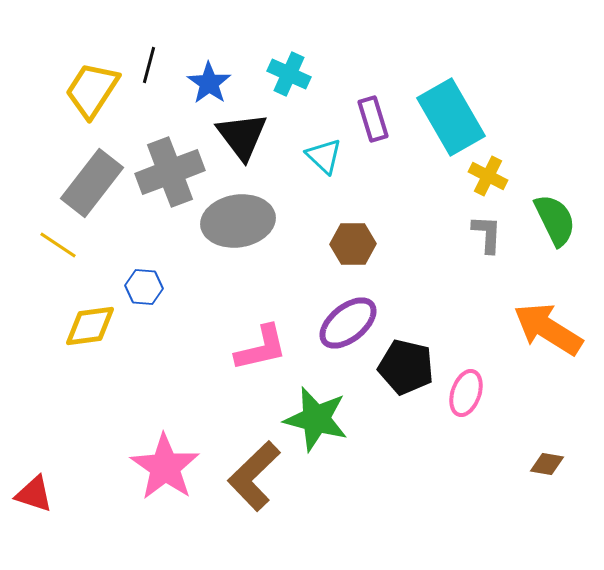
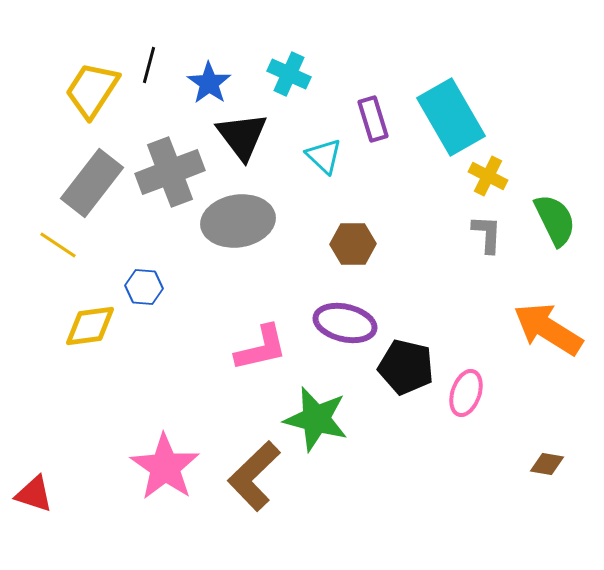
purple ellipse: moved 3 px left; rotated 52 degrees clockwise
